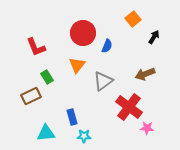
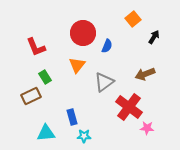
green rectangle: moved 2 px left
gray triangle: moved 1 px right, 1 px down
